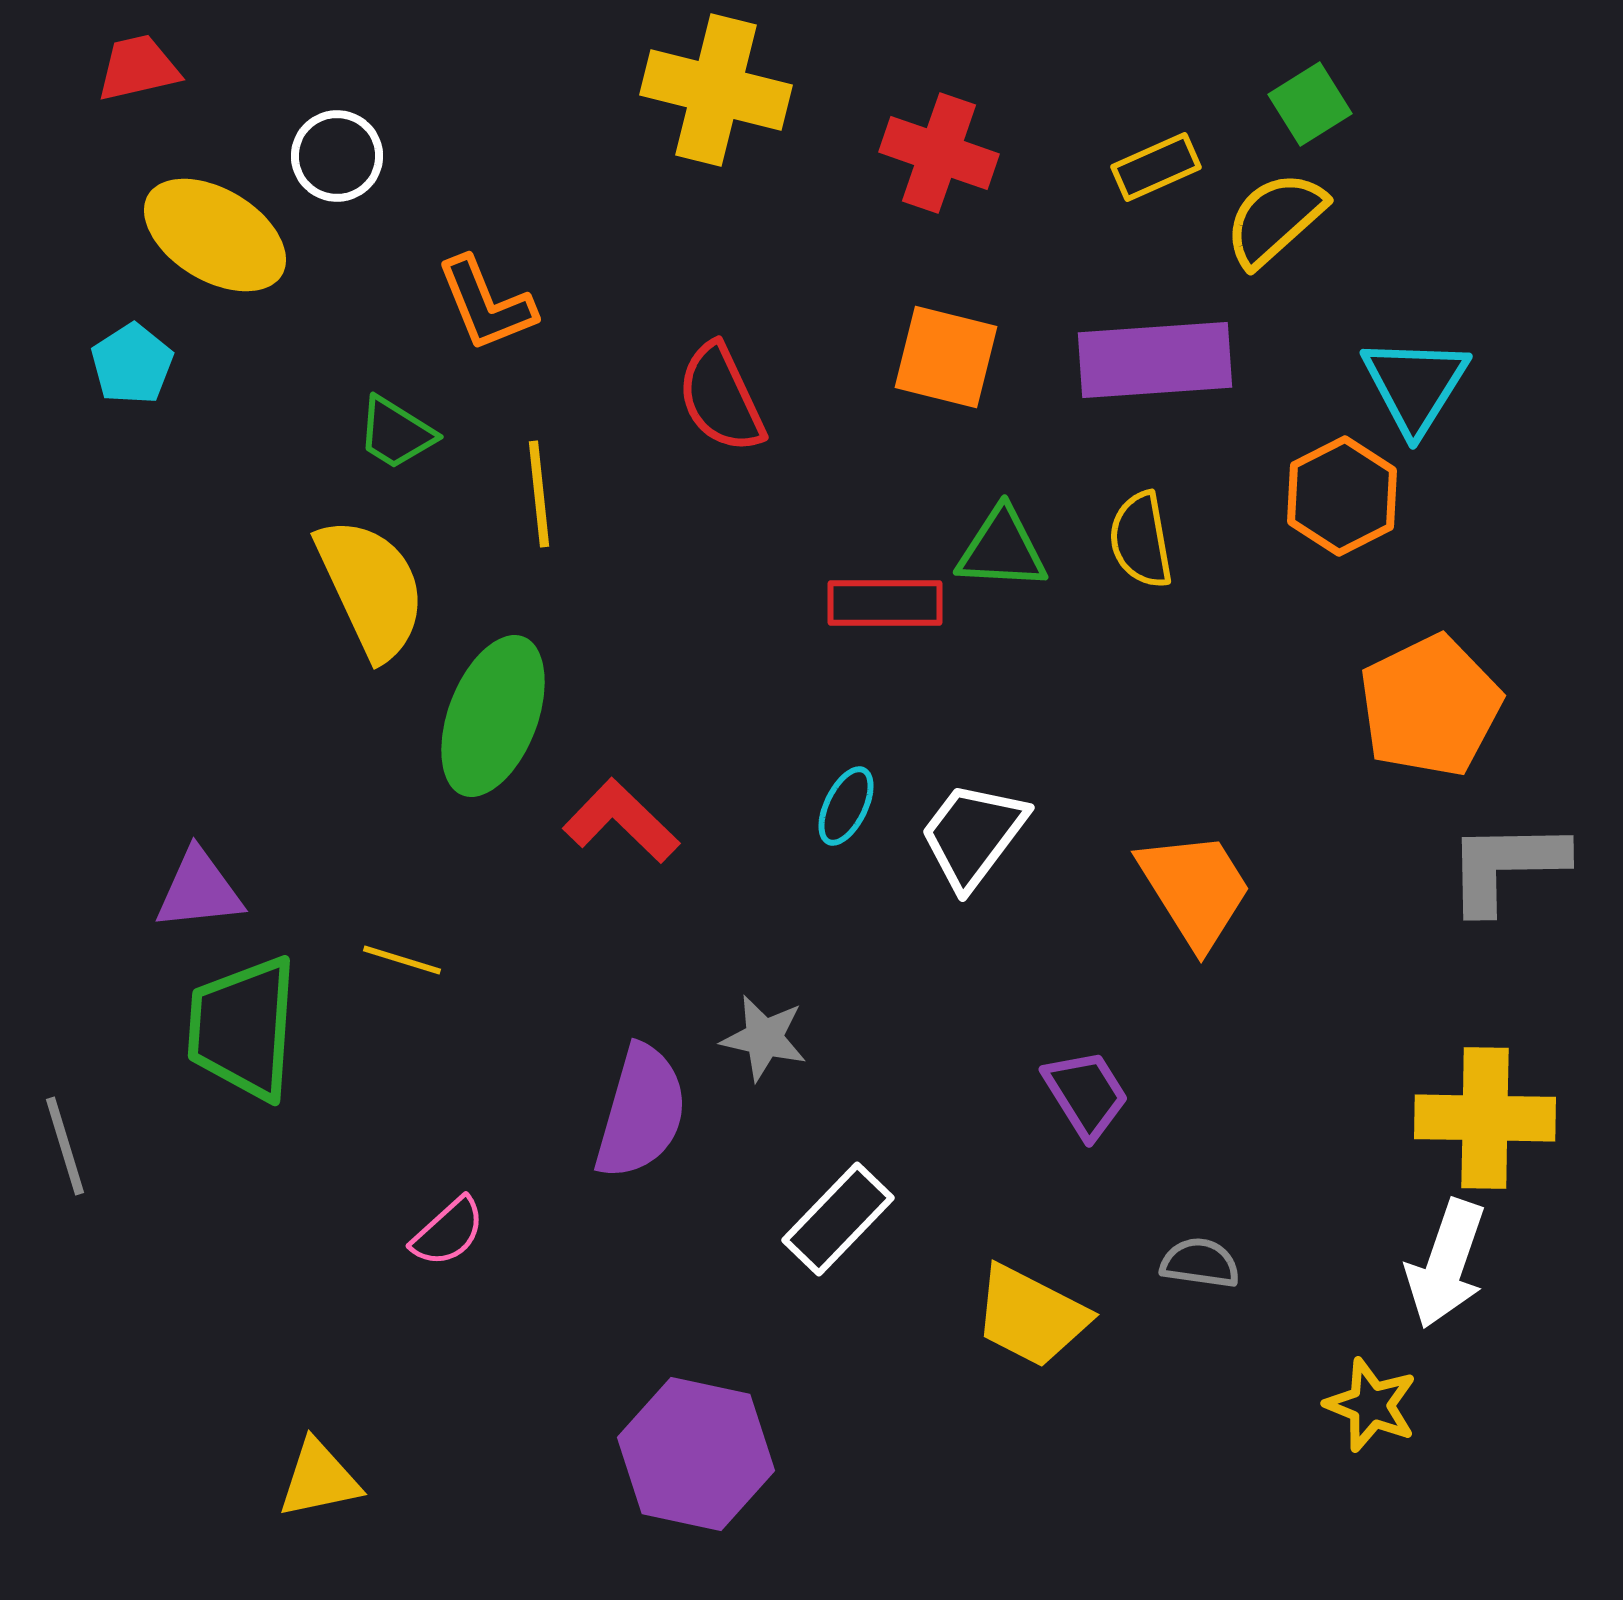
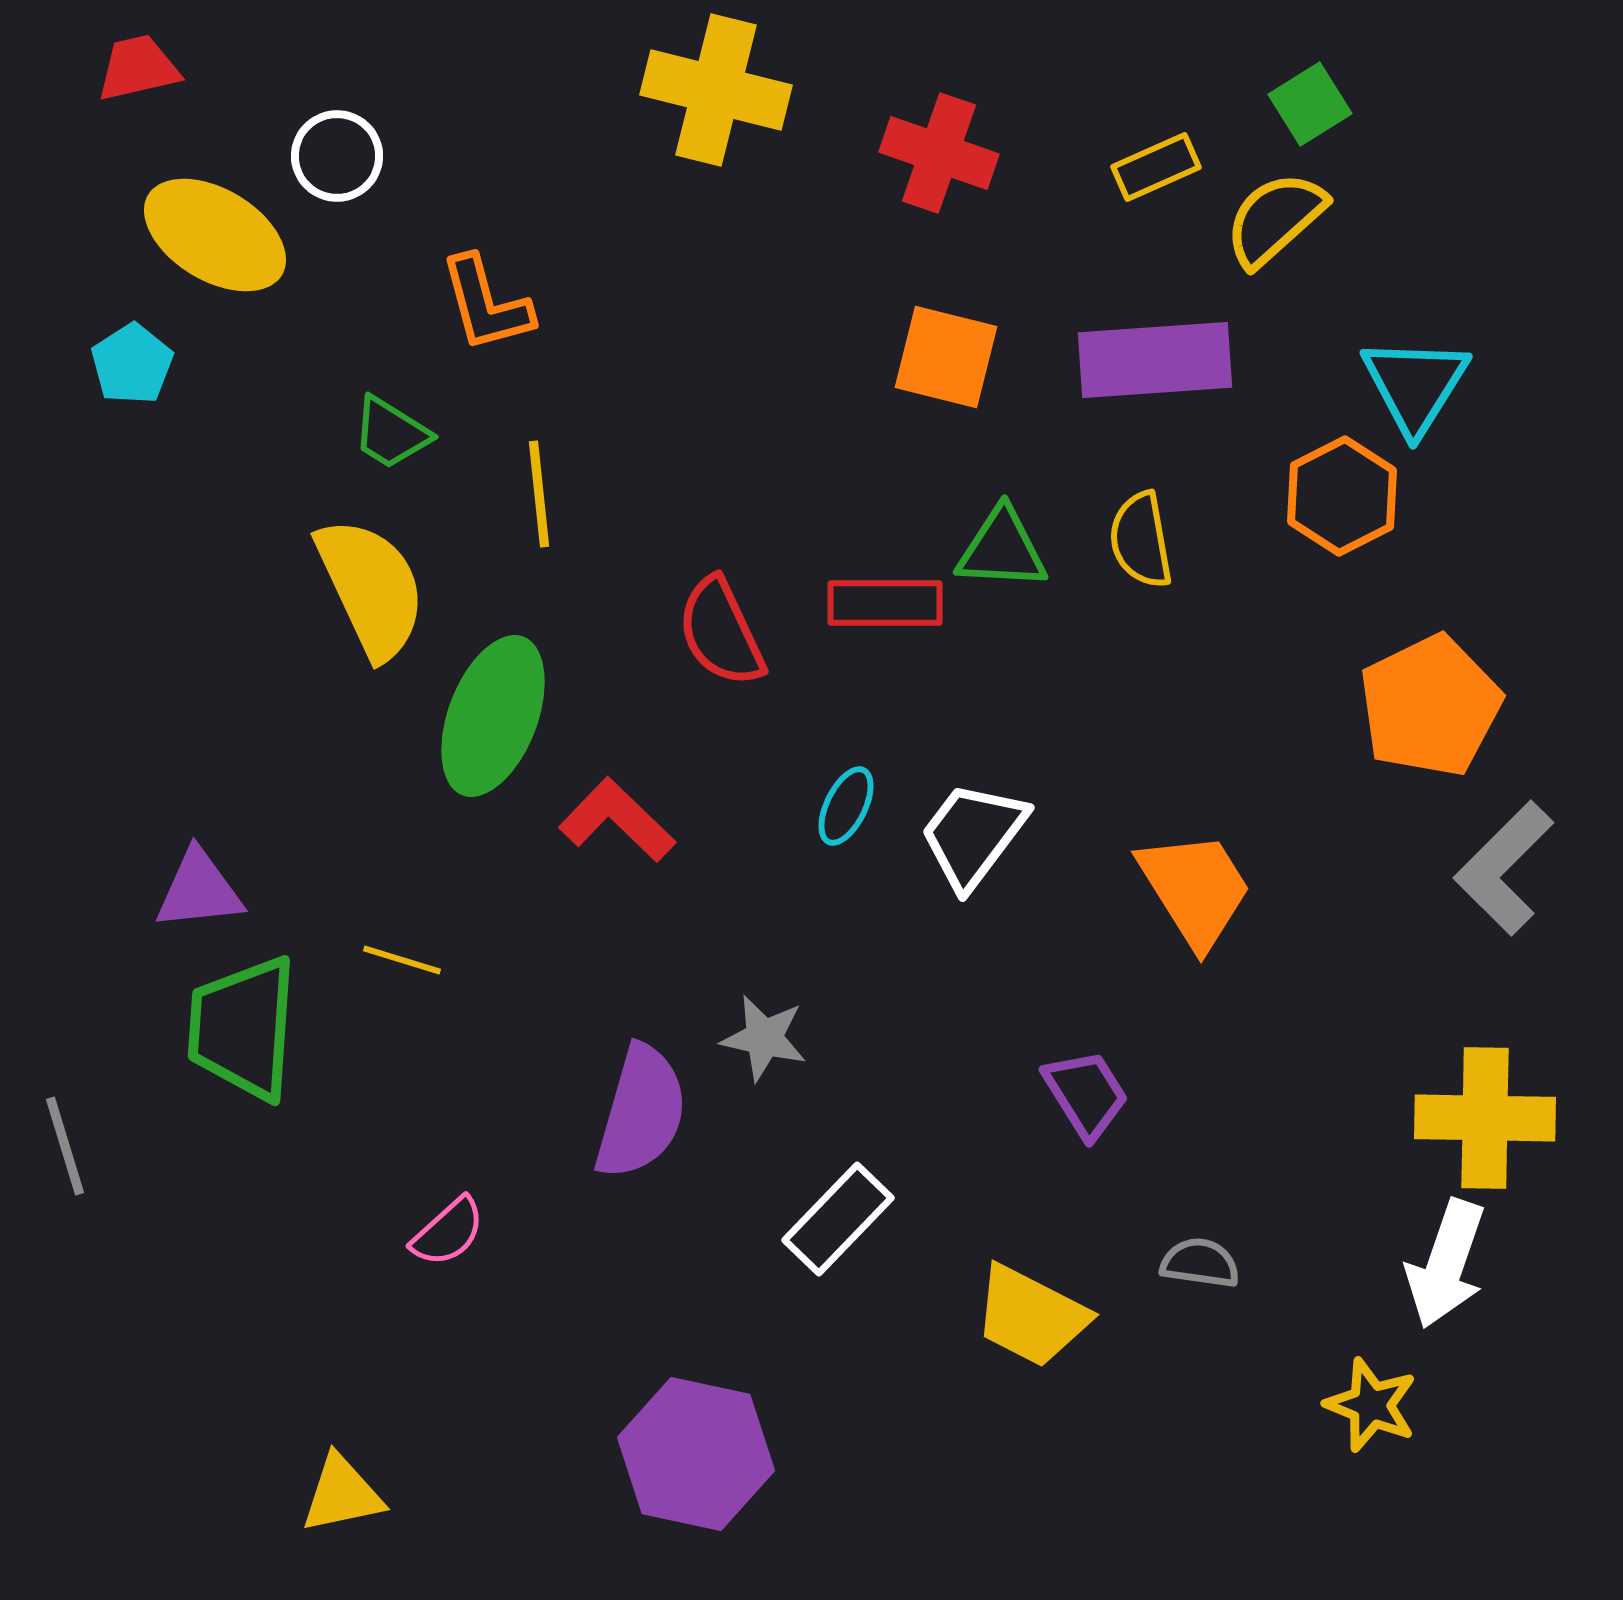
orange L-shape at (486, 304): rotated 7 degrees clockwise
red semicircle at (721, 398): moved 234 px down
green trapezoid at (396, 433): moved 5 px left
red L-shape at (621, 821): moved 4 px left, 1 px up
gray L-shape at (1506, 866): moved 2 px left, 2 px down; rotated 44 degrees counterclockwise
yellow triangle at (319, 1479): moved 23 px right, 15 px down
